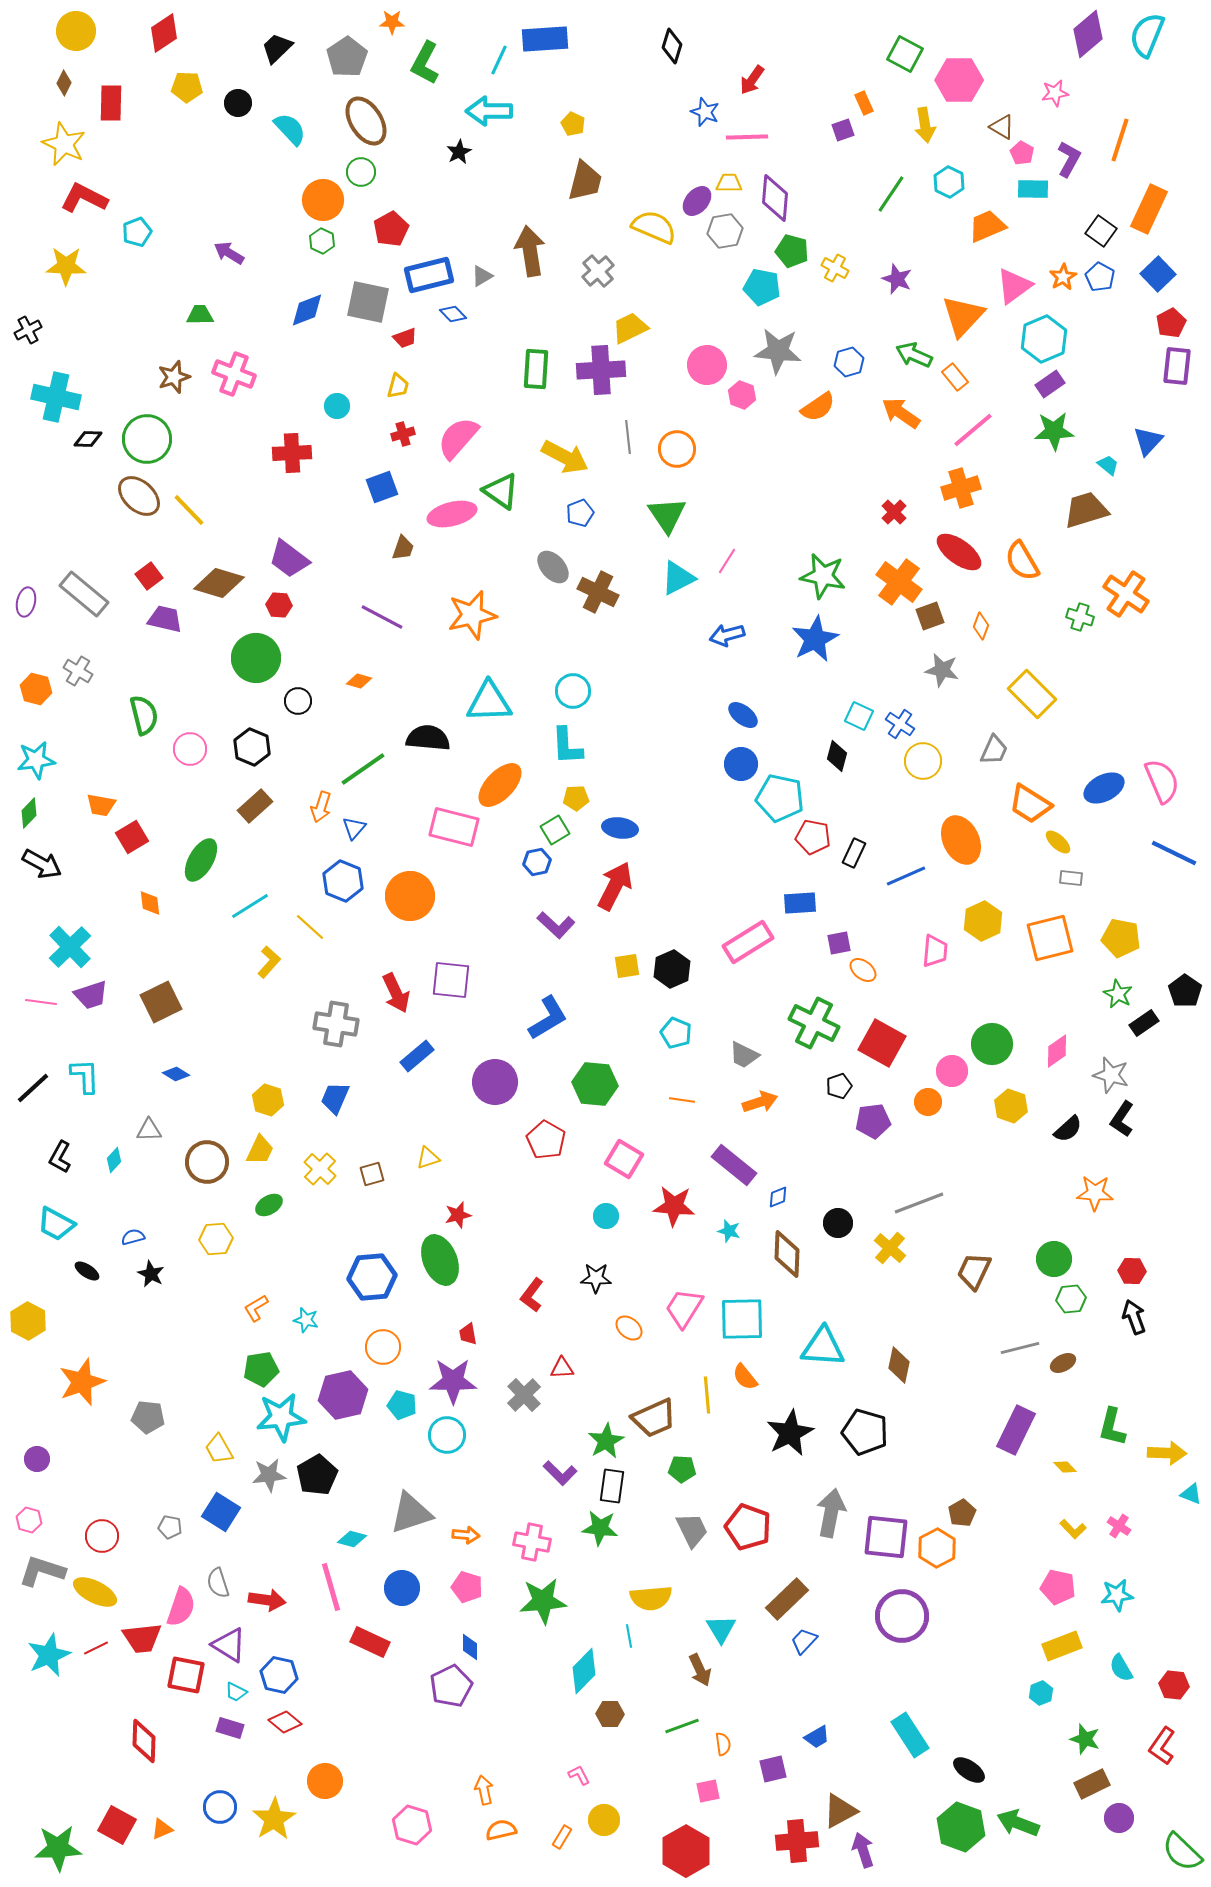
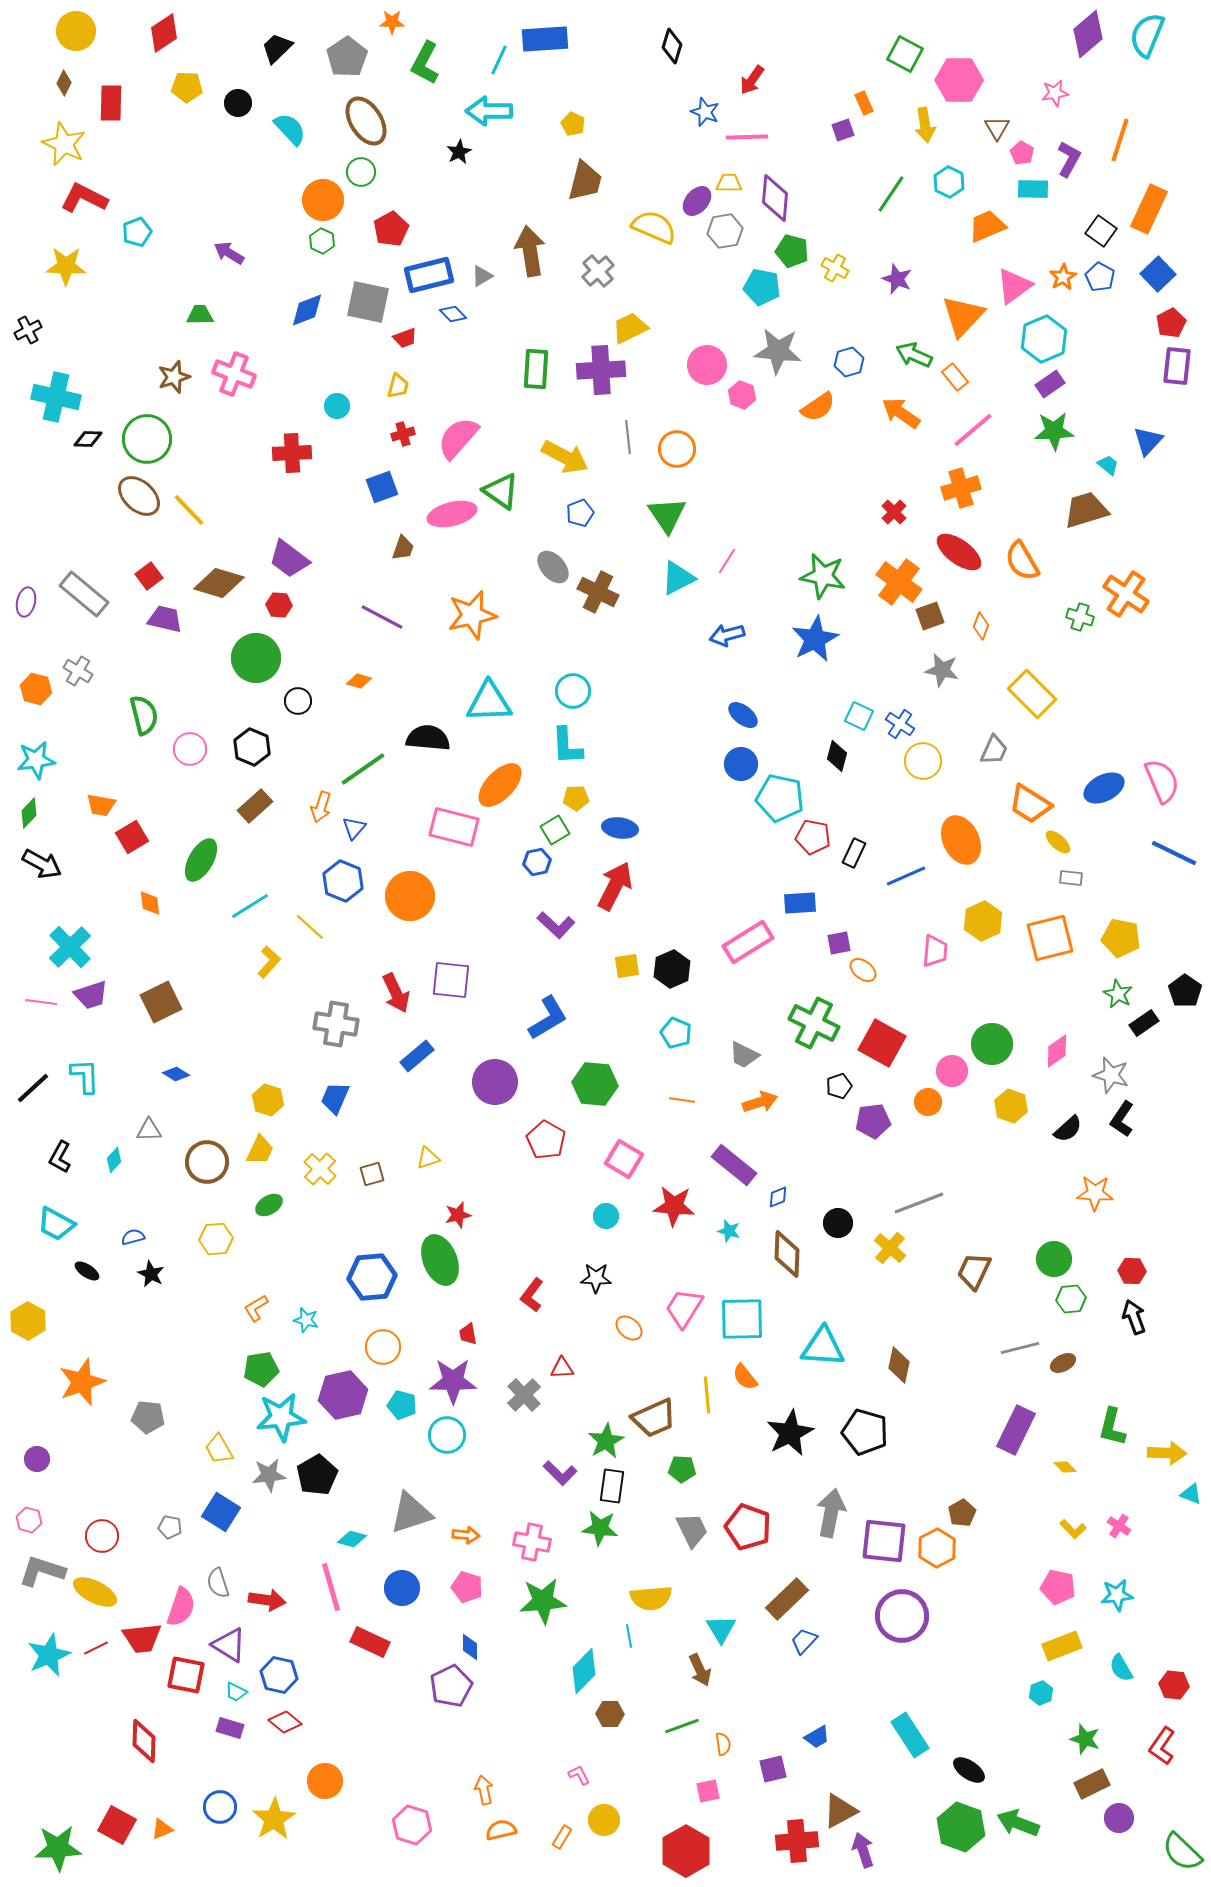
brown triangle at (1002, 127): moved 5 px left, 1 px down; rotated 28 degrees clockwise
purple square at (886, 1537): moved 2 px left, 4 px down
